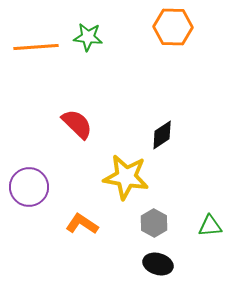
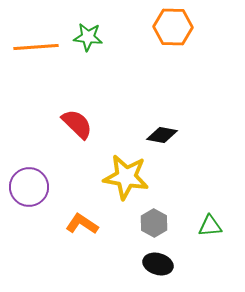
black diamond: rotated 44 degrees clockwise
